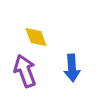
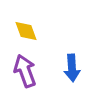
yellow diamond: moved 10 px left, 6 px up
